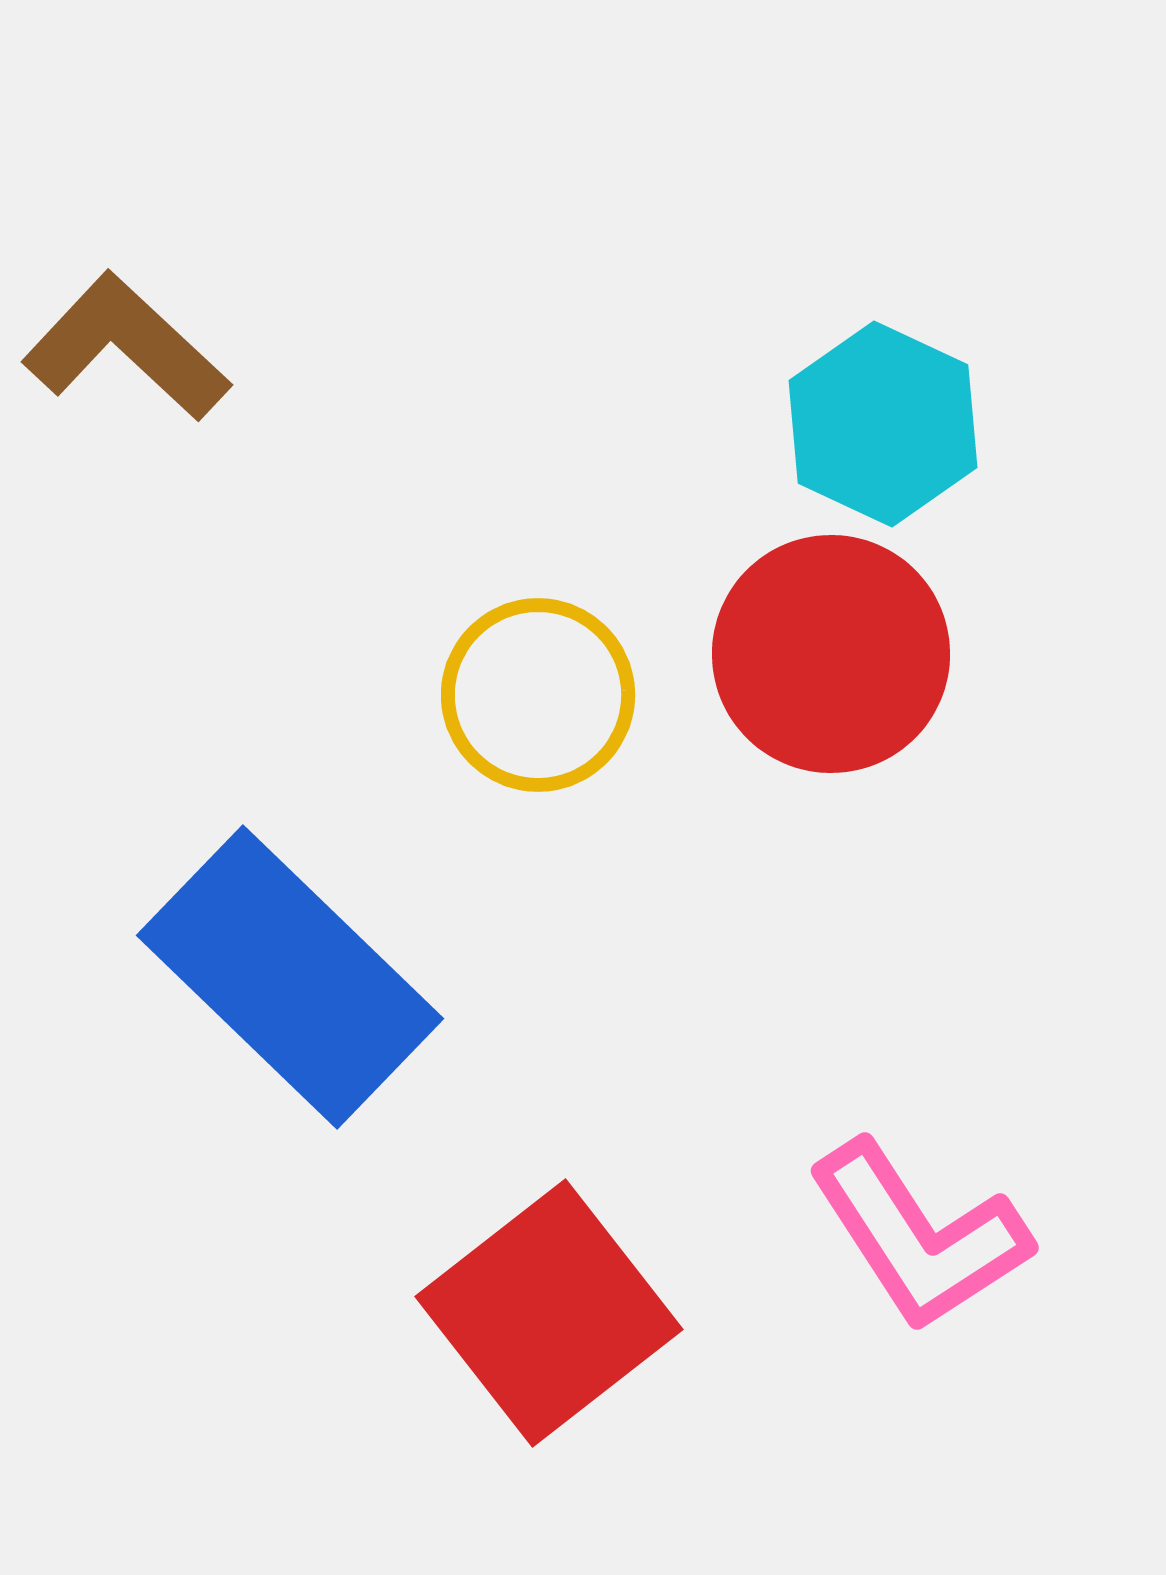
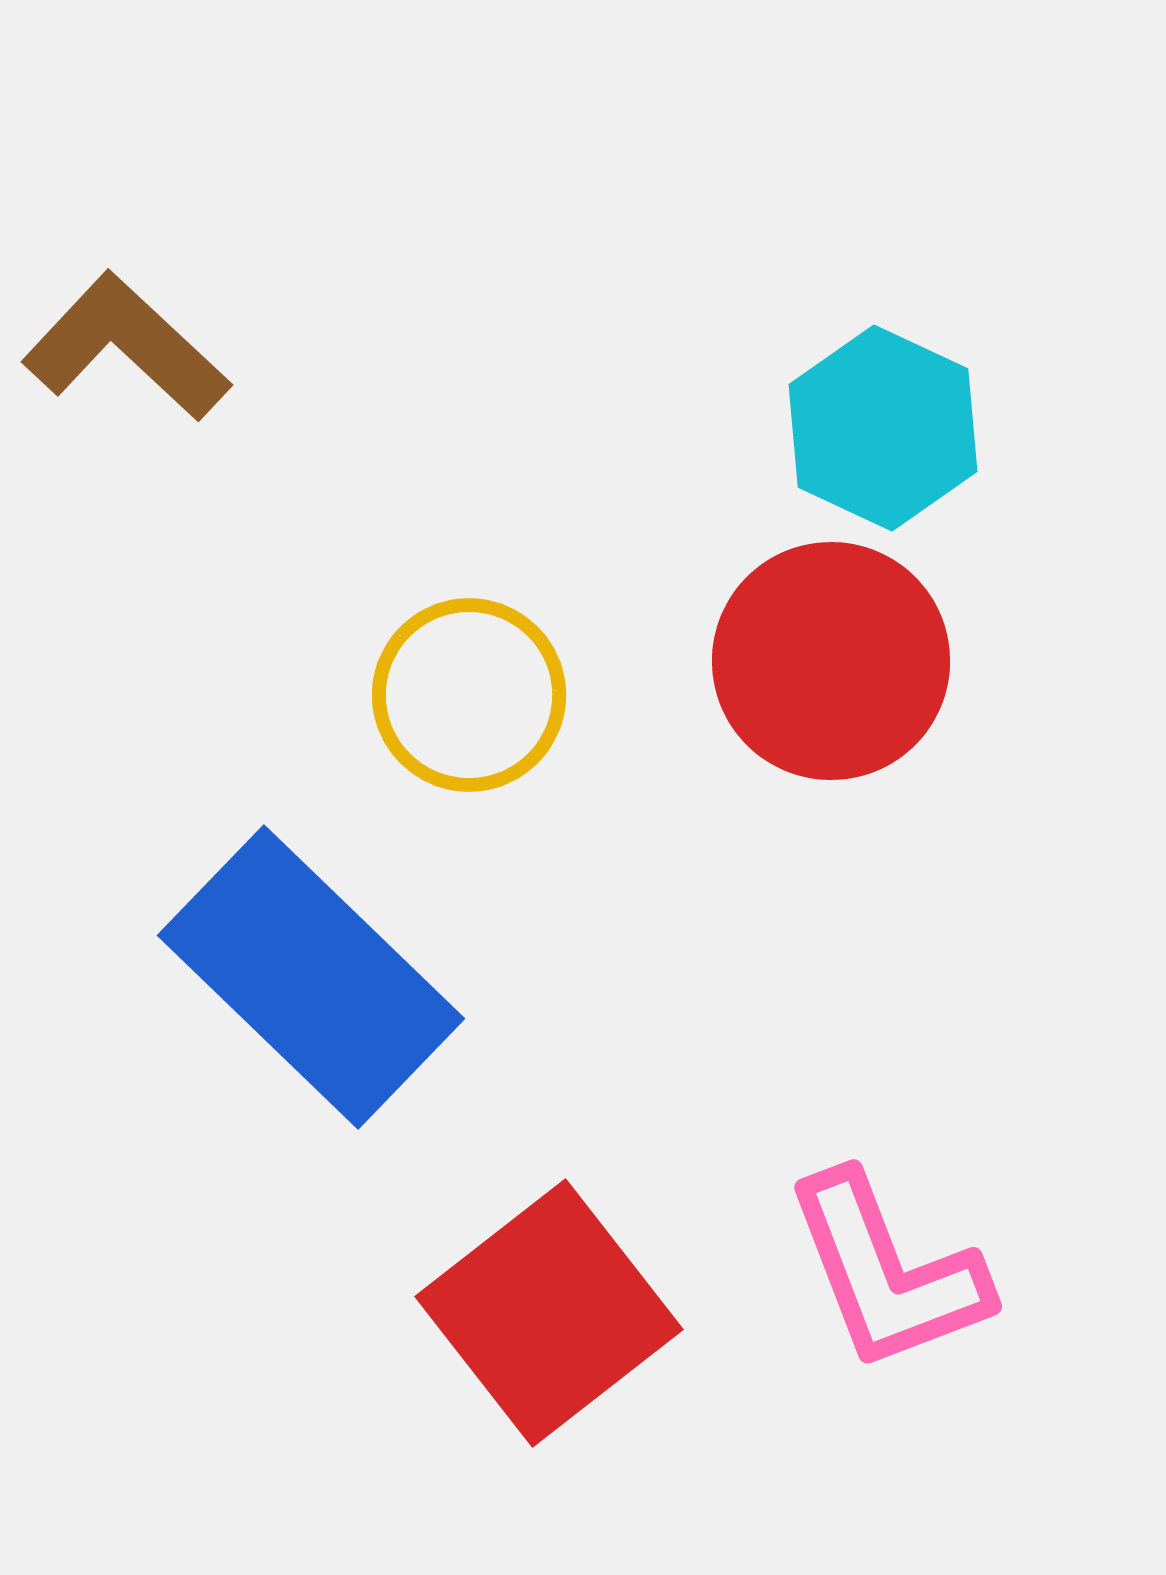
cyan hexagon: moved 4 px down
red circle: moved 7 px down
yellow circle: moved 69 px left
blue rectangle: moved 21 px right
pink L-shape: moved 32 px left, 36 px down; rotated 12 degrees clockwise
